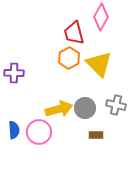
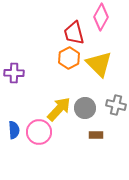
yellow arrow: rotated 32 degrees counterclockwise
